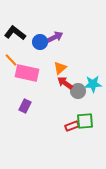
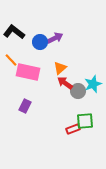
black L-shape: moved 1 px left, 1 px up
purple arrow: moved 1 px down
pink rectangle: moved 1 px right, 1 px up
cyan star: rotated 18 degrees counterclockwise
red rectangle: moved 1 px right, 3 px down
